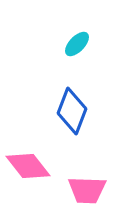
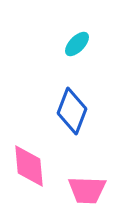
pink diamond: moved 1 px right; rotated 33 degrees clockwise
